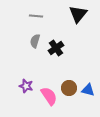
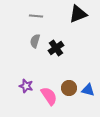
black triangle: rotated 30 degrees clockwise
